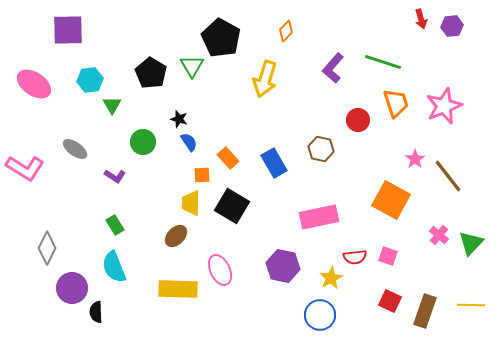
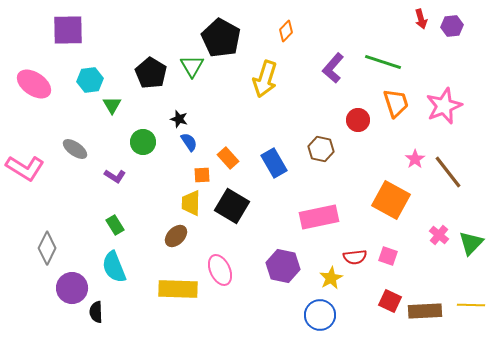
brown line at (448, 176): moved 4 px up
brown rectangle at (425, 311): rotated 68 degrees clockwise
